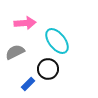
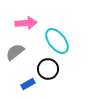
pink arrow: moved 1 px right
gray semicircle: rotated 12 degrees counterclockwise
blue rectangle: rotated 16 degrees clockwise
